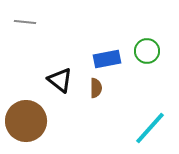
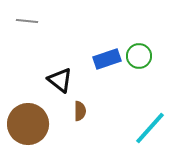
gray line: moved 2 px right, 1 px up
green circle: moved 8 px left, 5 px down
blue rectangle: rotated 8 degrees counterclockwise
brown semicircle: moved 16 px left, 23 px down
brown circle: moved 2 px right, 3 px down
